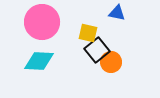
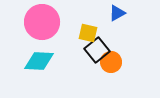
blue triangle: rotated 42 degrees counterclockwise
